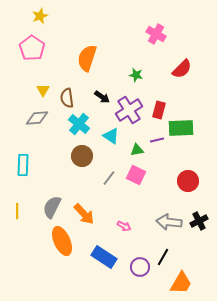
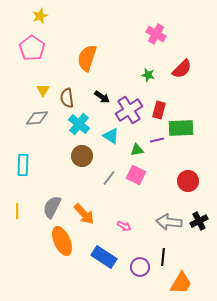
green star: moved 12 px right
black line: rotated 24 degrees counterclockwise
